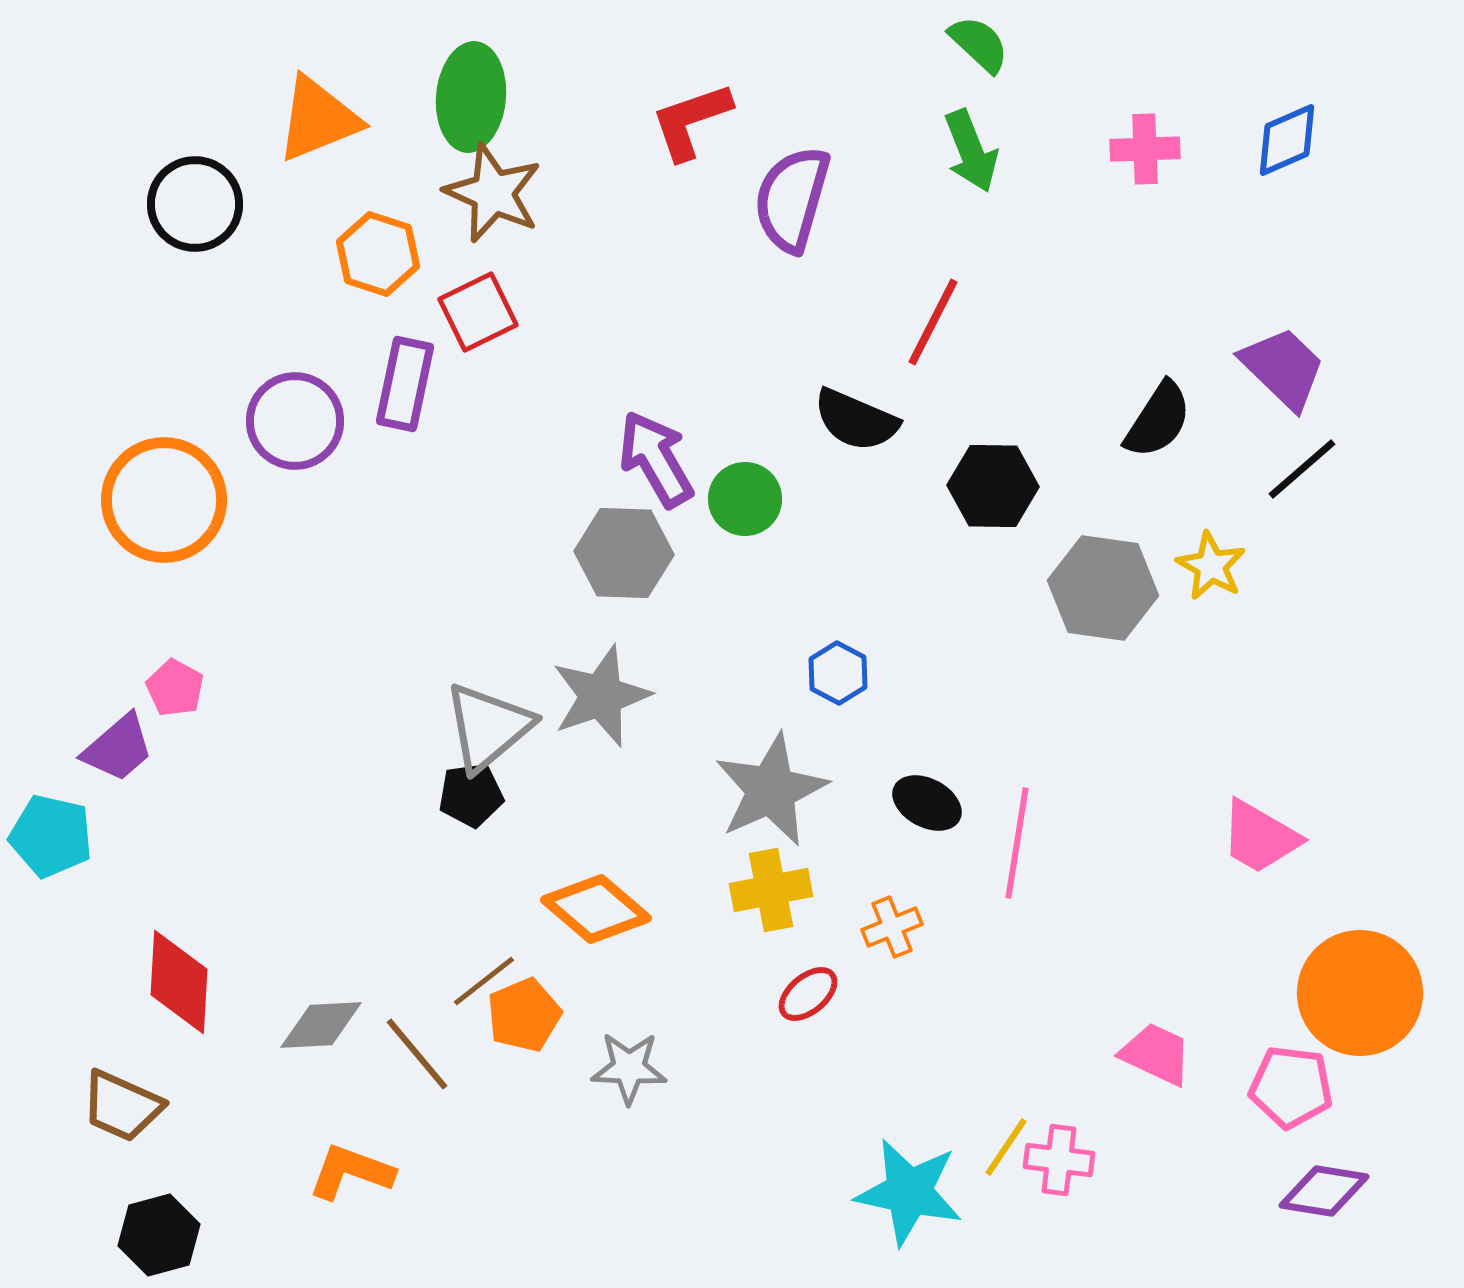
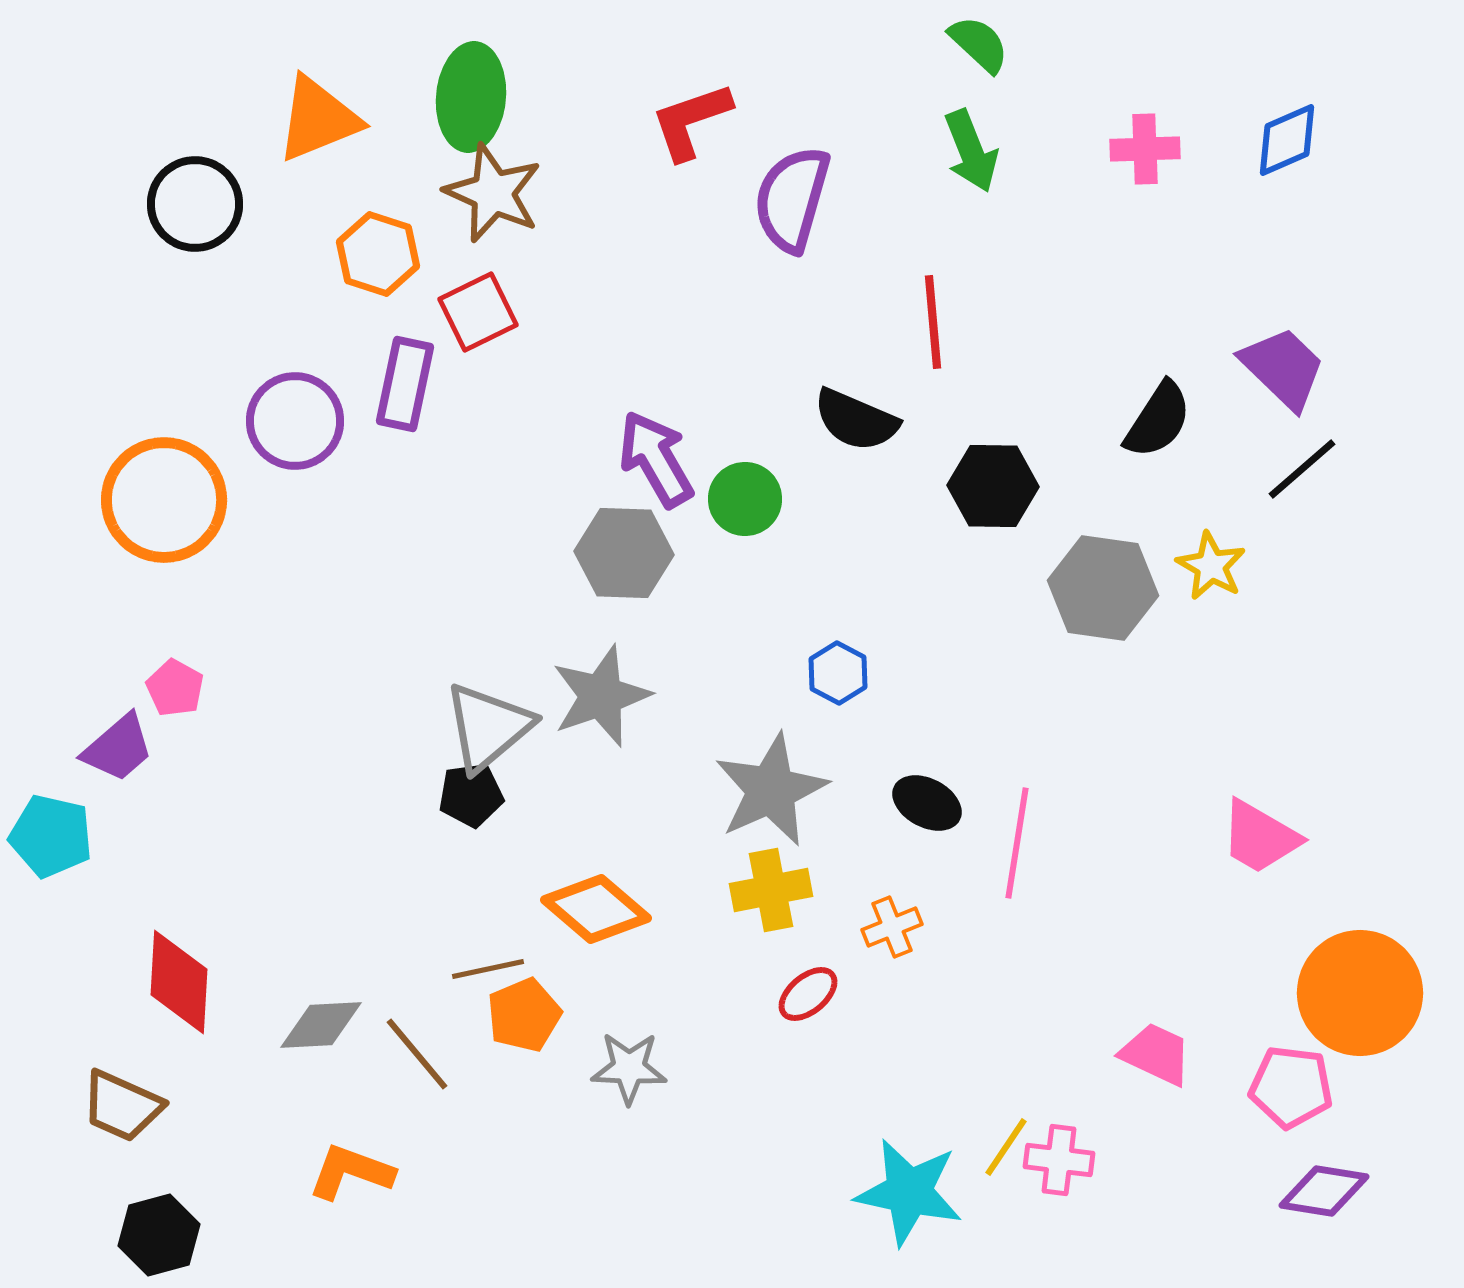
red line at (933, 322): rotated 32 degrees counterclockwise
brown line at (484, 981): moved 4 px right, 12 px up; rotated 26 degrees clockwise
